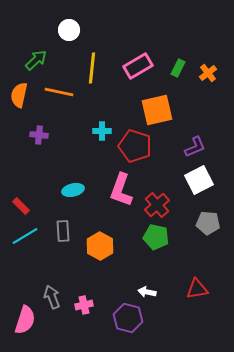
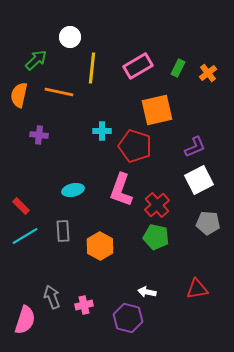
white circle: moved 1 px right, 7 px down
